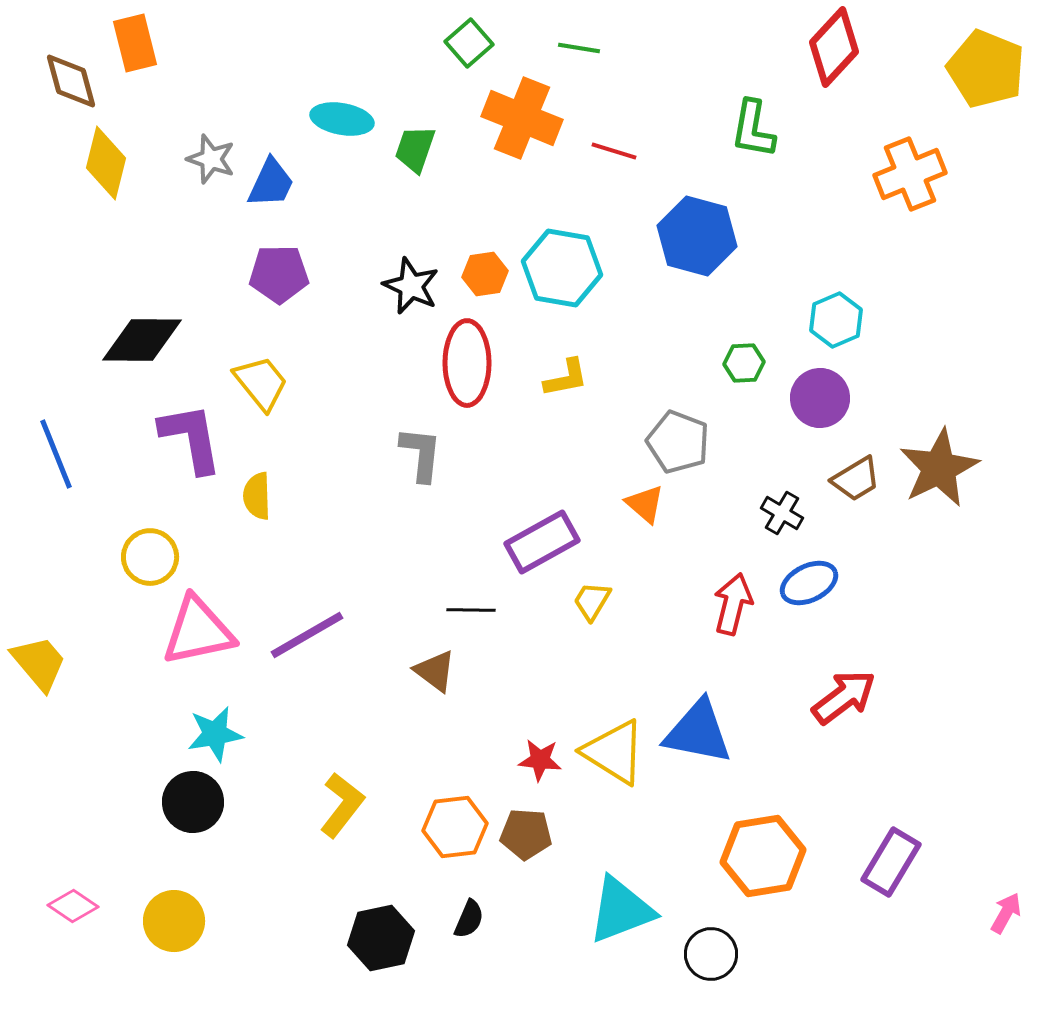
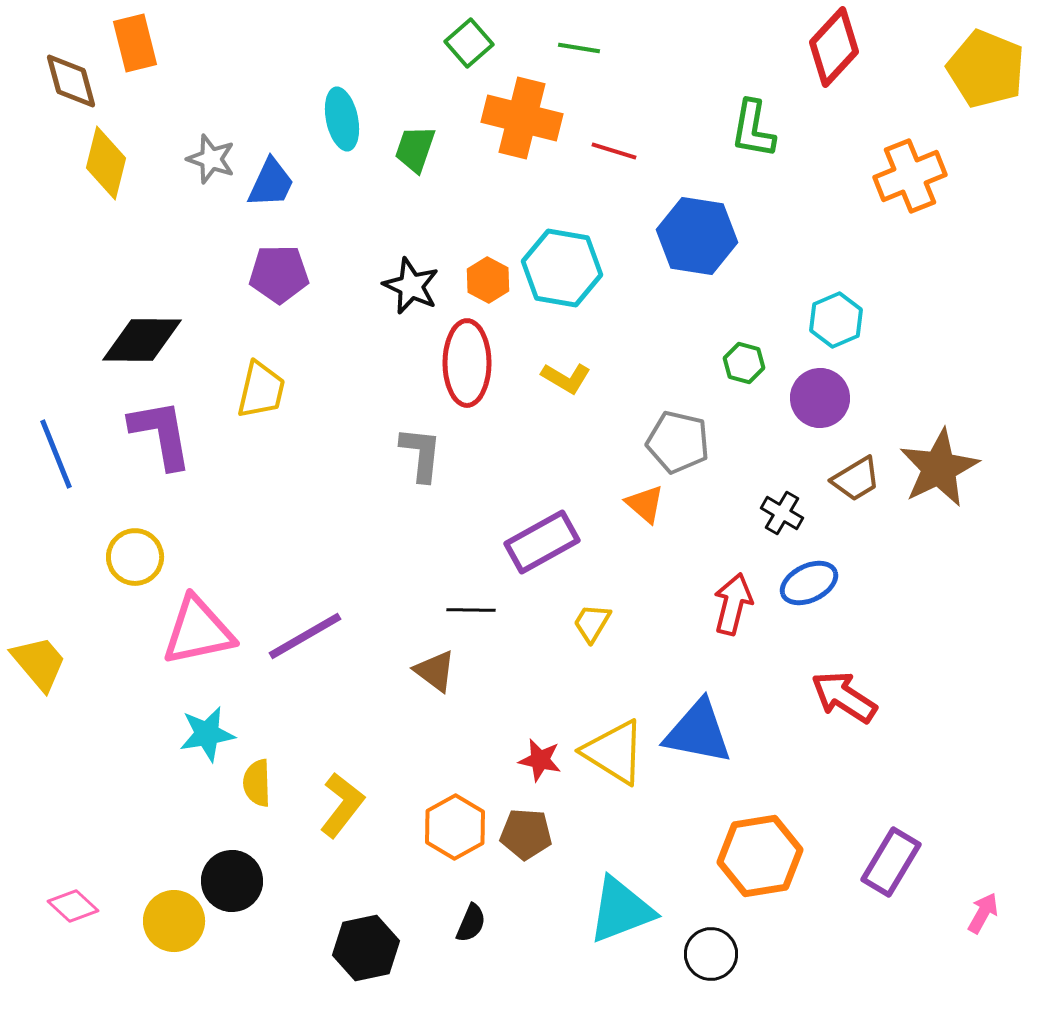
orange cross at (522, 118): rotated 8 degrees counterclockwise
cyan ellipse at (342, 119): rotated 68 degrees clockwise
orange cross at (910, 174): moved 2 px down
blue hexagon at (697, 236): rotated 6 degrees counterclockwise
orange hexagon at (485, 274): moved 3 px right, 6 px down; rotated 24 degrees counterclockwise
green hexagon at (744, 363): rotated 18 degrees clockwise
yellow L-shape at (566, 378): rotated 42 degrees clockwise
yellow trapezoid at (261, 383): moved 7 px down; rotated 52 degrees clockwise
purple L-shape at (191, 438): moved 30 px left, 4 px up
gray pentagon at (678, 442): rotated 8 degrees counterclockwise
yellow semicircle at (257, 496): moved 287 px down
yellow circle at (150, 557): moved 15 px left
yellow trapezoid at (592, 601): moved 22 px down
purple line at (307, 635): moved 2 px left, 1 px down
red arrow at (844, 697): rotated 110 degrees counterclockwise
cyan star at (215, 734): moved 8 px left
red star at (540, 760): rotated 6 degrees clockwise
black circle at (193, 802): moved 39 px right, 79 px down
orange hexagon at (455, 827): rotated 22 degrees counterclockwise
orange hexagon at (763, 856): moved 3 px left
pink diamond at (73, 906): rotated 9 degrees clockwise
pink arrow at (1006, 913): moved 23 px left
black semicircle at (469, 919): moved 2 px right, 4 px down
black hexagon at (381, 938): moved 15 px left, 10 px down
